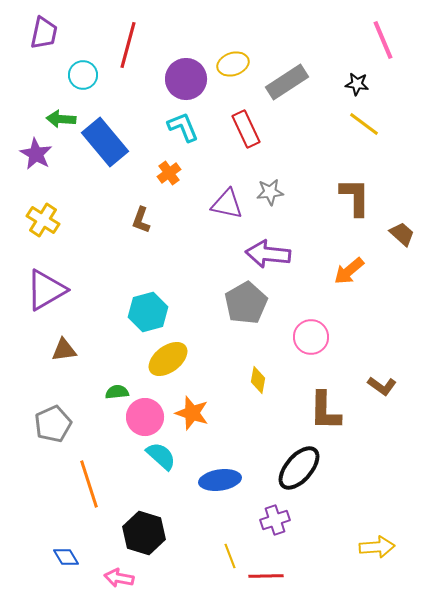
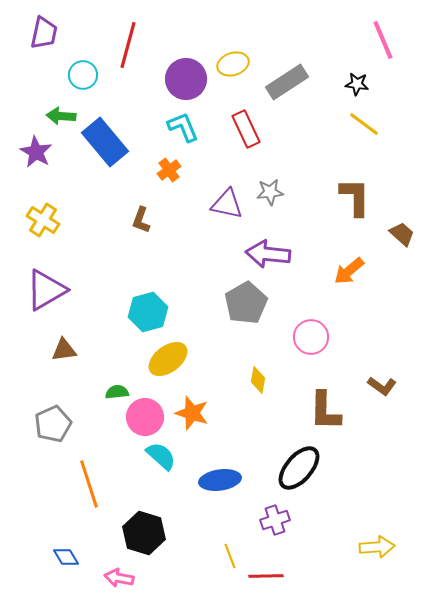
green arrow at (61, 119): moved 3 px up
purple star at (36, 154): moved 2 px up
orange cross at (169, 173): moved 3 px up
